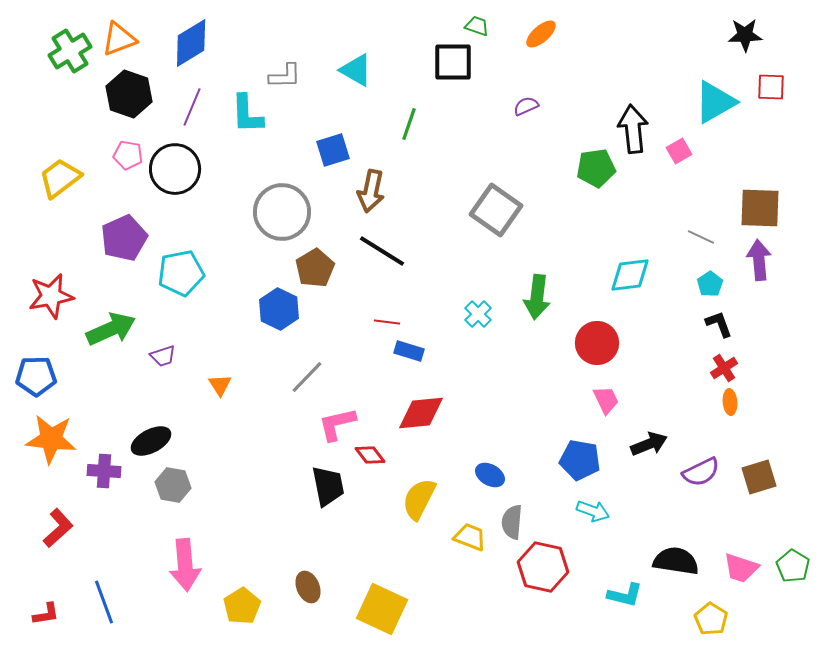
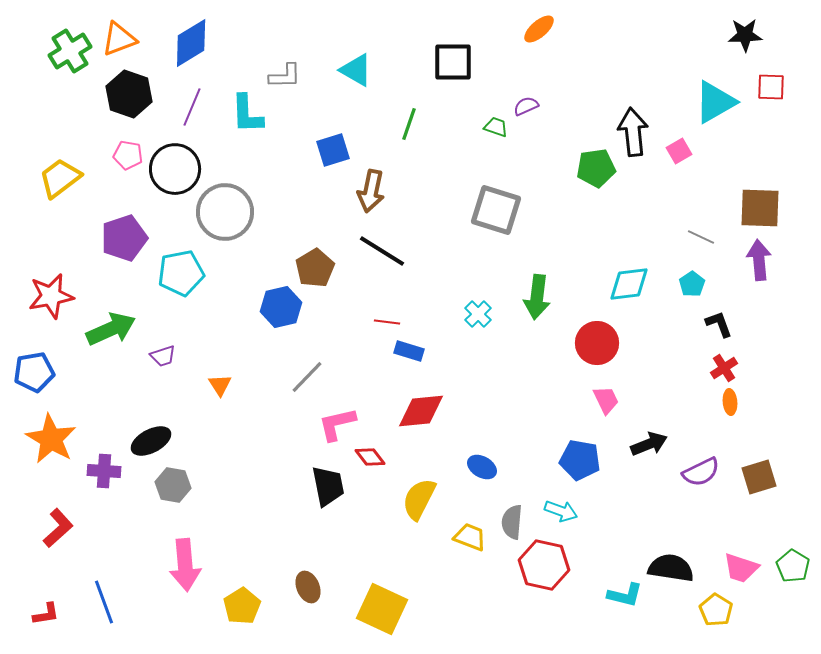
green trapezoid at (477, 26): moved 19 px right, 101 px down
orange ellipse at (541, 34): moved 2 px left, 5 px up
black arrow at (633, 129): moved 3 px down
gray square at (496, 210): rotated 18 degrees counterclockwise
gray circle at (282, 212): moved 57 px left
purple pentagon at (124, 238): rotated 6 degrees clockwise
cyan diamond at (630, 275): moved 1 px left, 9 px down
cyan pentagon at (710, 284): moved 18 px left
blue hexagon at (279, 309): moved 2 px right, 2 px up; rotated 21 degrees clockwise
blue pentagon at (36, 376): moved 2 px left, 4 px up; rotated 9 degrees counterclockwise
red diamond at (421, 413): moved 2 px up
orange star at (51, 439): rotated 24 degrees clockwise
red diamond at (370, 455): moved 2 px down
blue ellipse at (490, 475): moved 8 px left, 8 px up
cyan arrow at (593, 511): moved 32 px left
black semicircle at (676, 561): moved 5 px left, 7 px down
red hexagon at (543, 567): moved 1 px right, 2 px up
yellow pentagon at (711, 619): moved 5 px right, 9 px up
